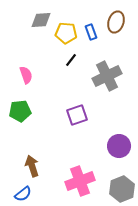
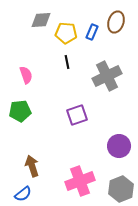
blue rectangle: moved 1 px right; rotated 42 degrees clockwise
black line: moved 4 px left, 2 px down; rotated 48 degrees counterclockwise
gray hexagon: moved 1 px left
